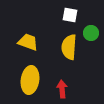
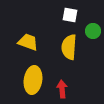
green circle: moved 2 px right, 2 px up
yellow ellipse: moved 3 px right
